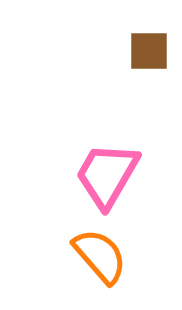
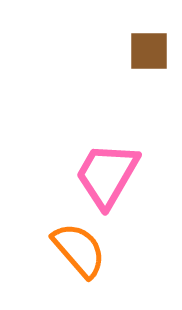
orange semicircle: moved 21 px left, 6 px up
